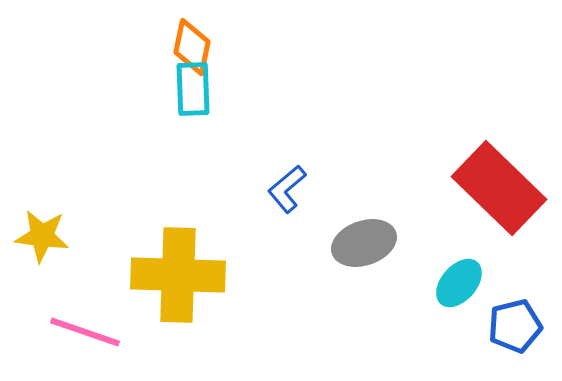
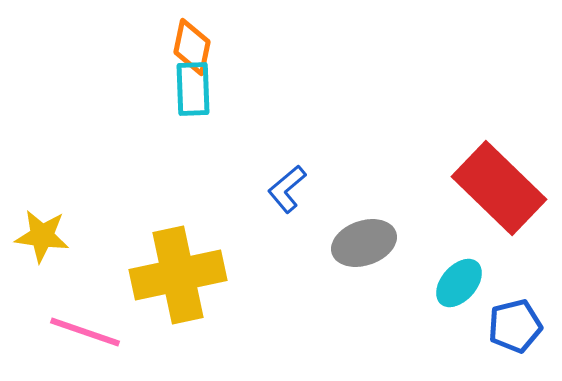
yellow cross: rotated 14 degrees counterclockwise
